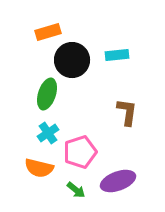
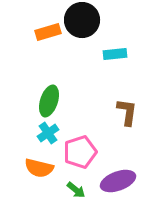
cyan rectangle: moved 2 px left, 1 px up
black circle: moved 10 px right, 40 px up
green ellipse: moved 2 px right, 7 px down
